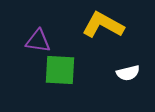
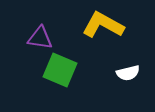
purple triangle: moved 2 px right, 3 px up
green square: rotated 20 degrees clockwise
